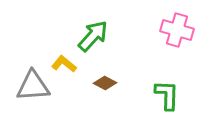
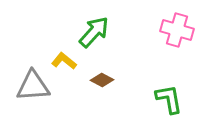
green arrow: moved 1 px right, 4 px up
yellow L-shape: moved 3 px up
brown diamond: moved 3 px left, 3 px up
green L-shape: moved 2 px right, 4 px down; rotated 12 degrees counterclockwise
